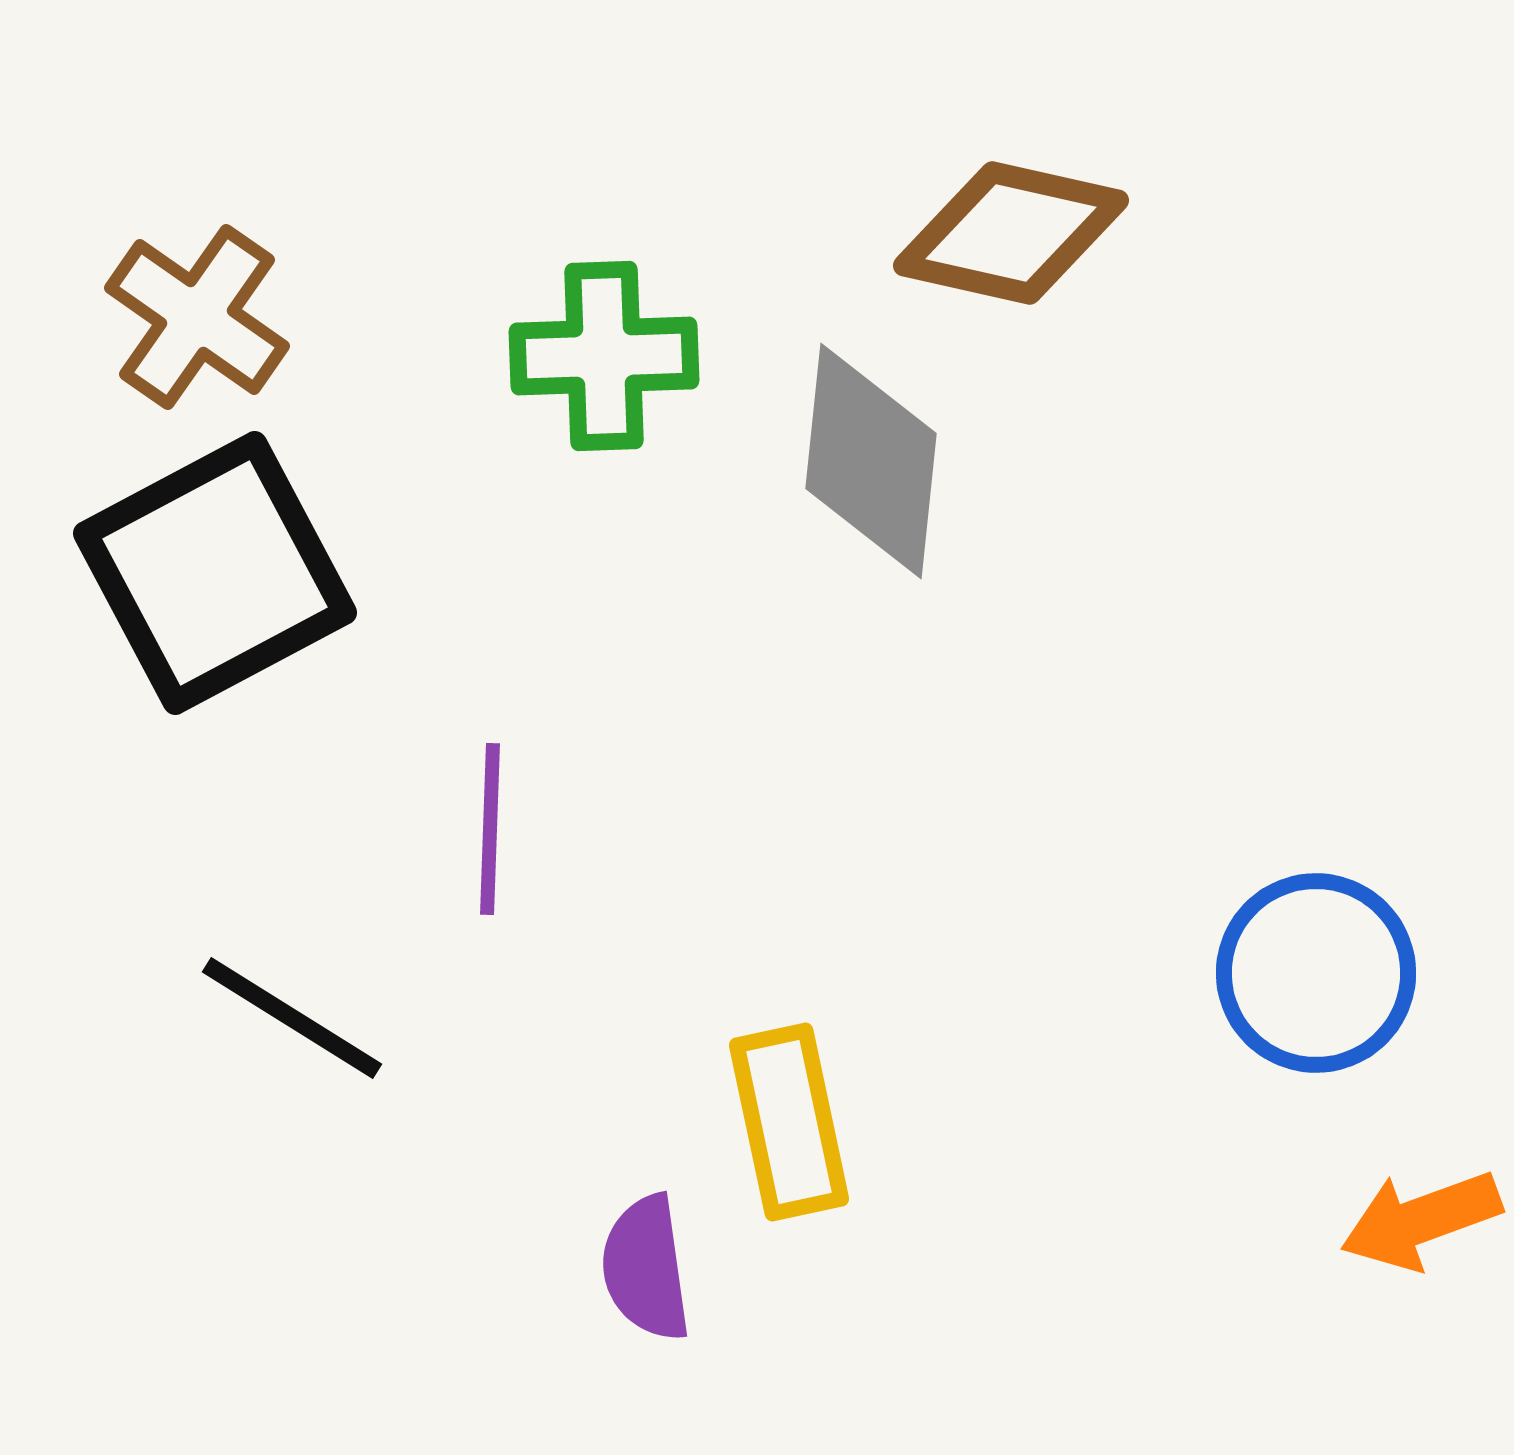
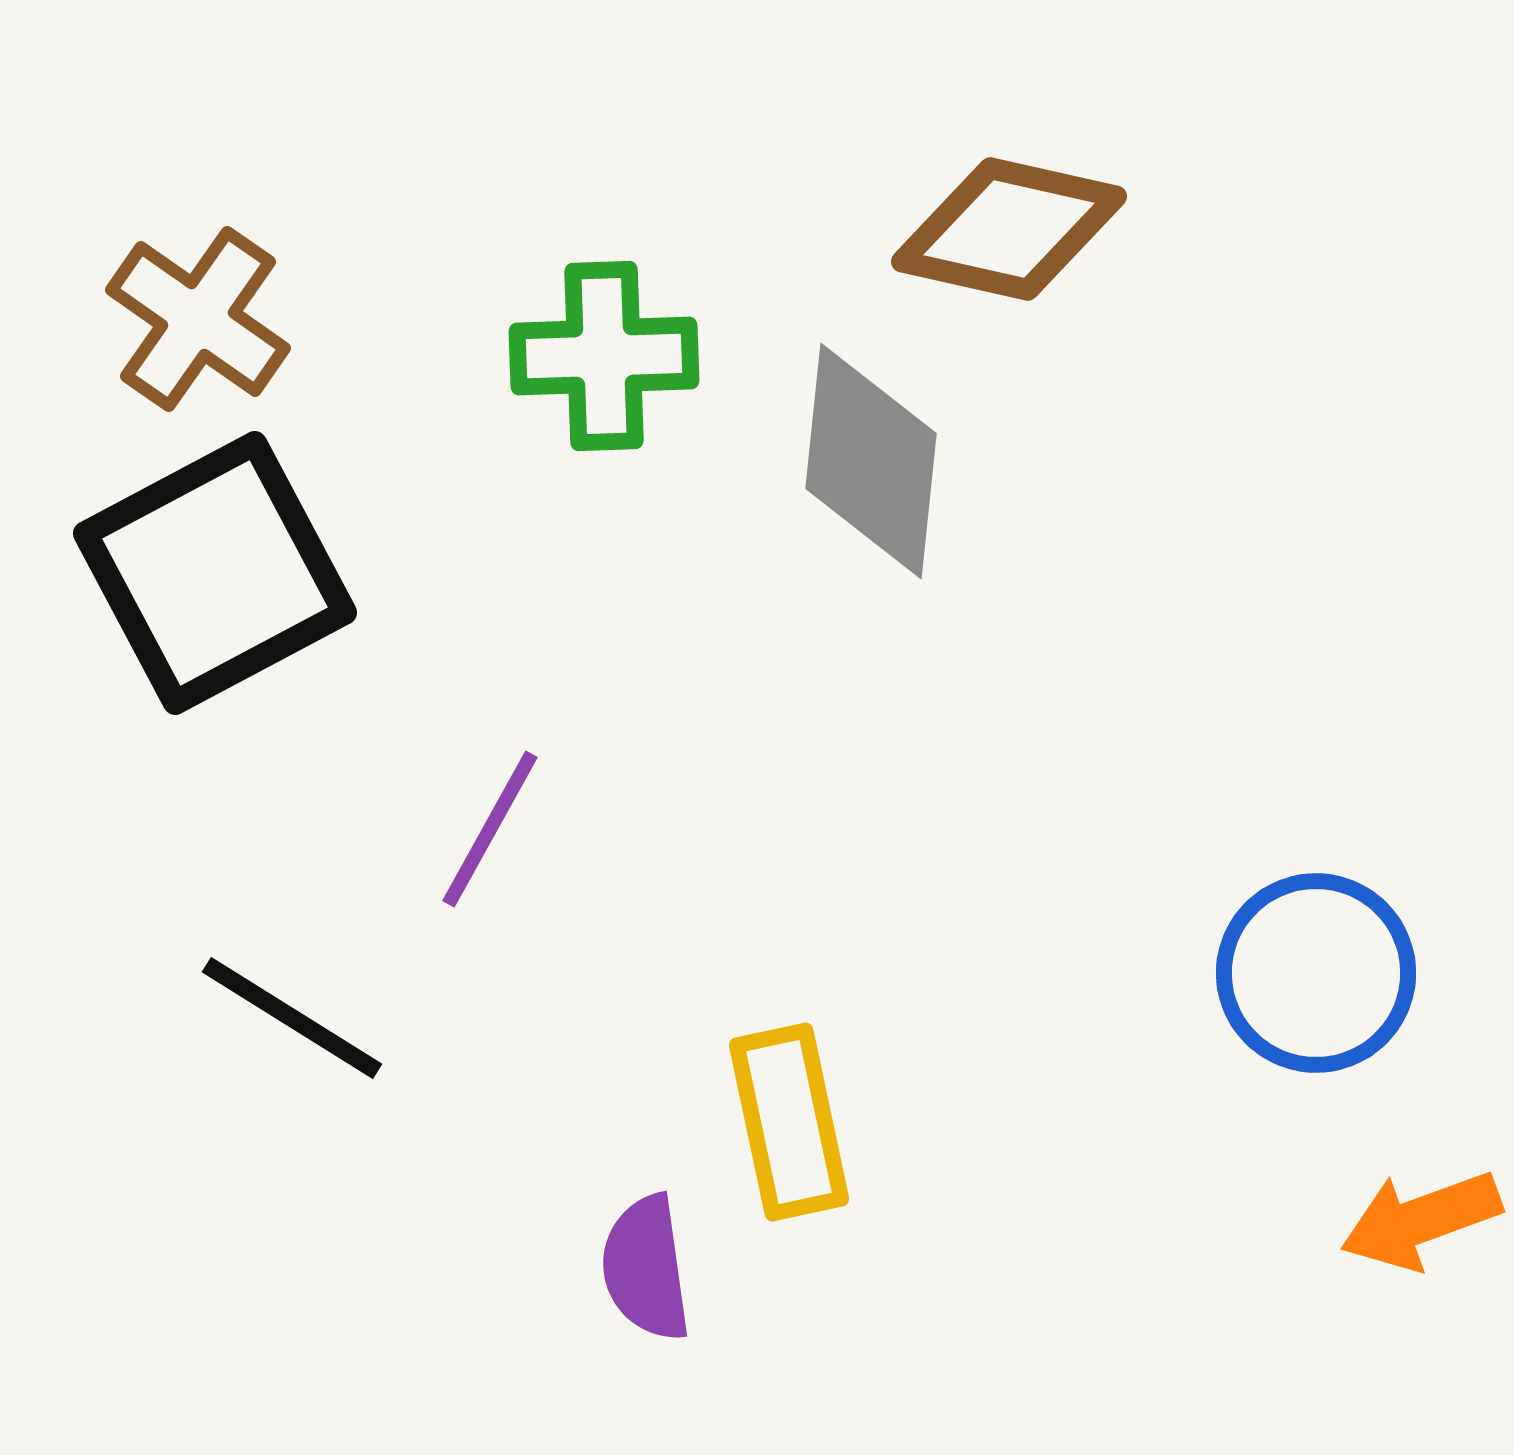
brown diamond: moved 2 px left, 4 px up
brown cross: moved 1 px right, 2 px down
purple line: rotated 27 degrees clockwise
